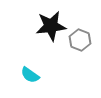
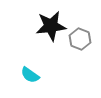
gray hexagon: moved 1 px up
